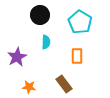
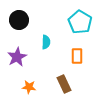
black circle: moved 21 px left, 5 px down
brown rectangle: rotated 12 degrees clockwise
